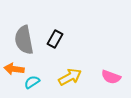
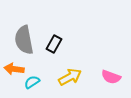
black rectangle: moved 1 px left, 5 px down
